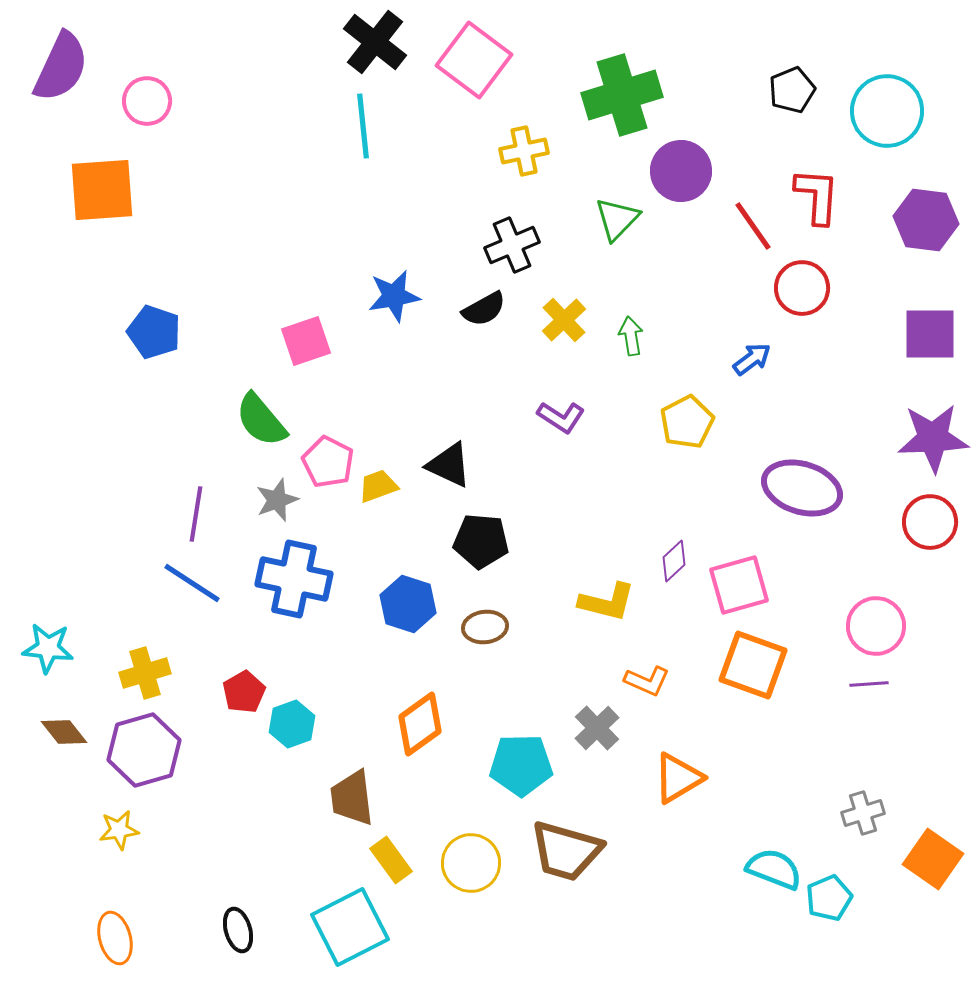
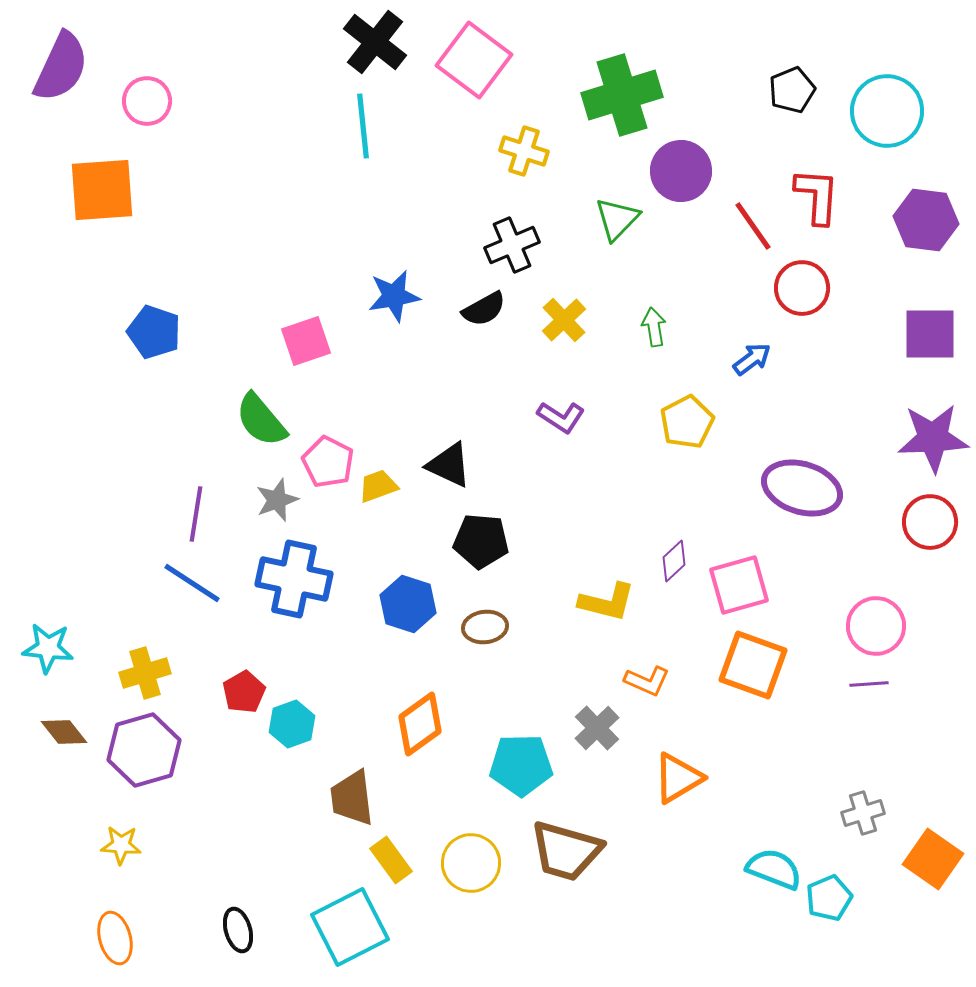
yellow cross at (524, 151): rotated 30 degrees clockwise
green arrow at (631, 336): moved 23 px right, 9 px up
yellow star at (119, 830): moved 2 px right, 15 px down; rotated 12 degrees clockwise
